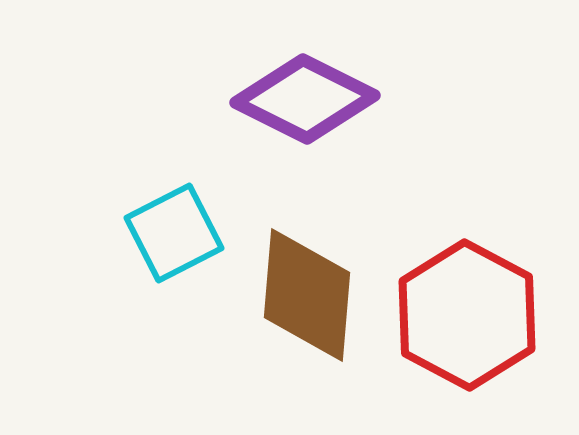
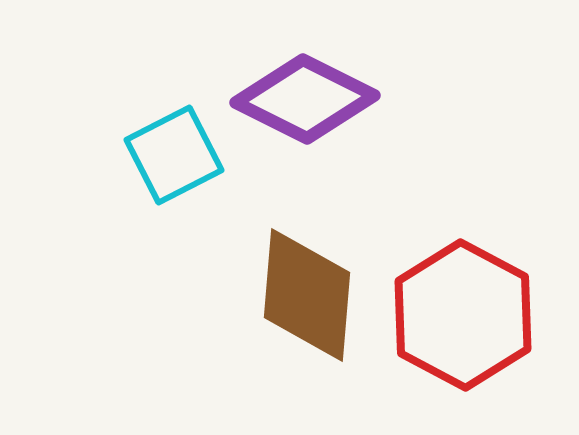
cyan square: moved 78 px up
red hexagon: moved 4 px left
